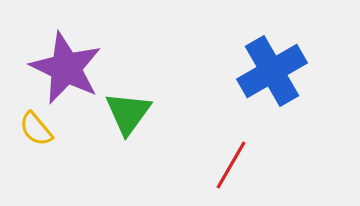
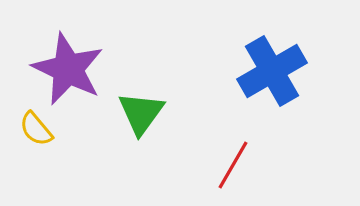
purple star: moved 2 px right, 1 px down
green triangle: moved 13 px right
red line: moved 2 px right
